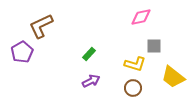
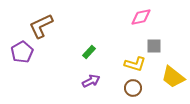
green rectangle: moved 2 px up
